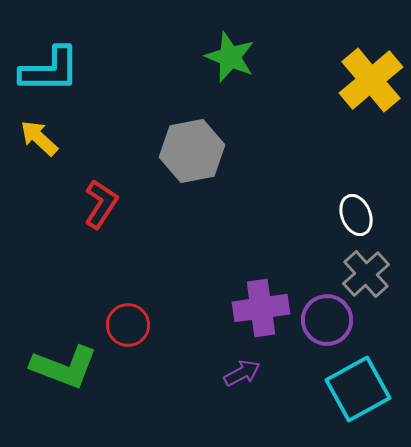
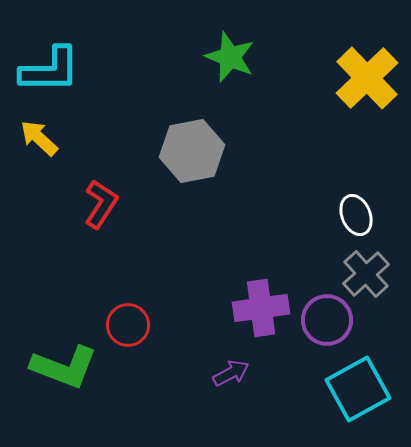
yellow cross: moved 4 px left, 2 px up; rotated 4 degrees counterclockwise
purple arrow: moved 11 px left
